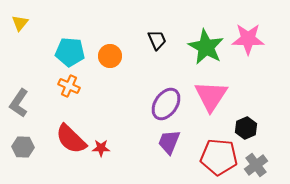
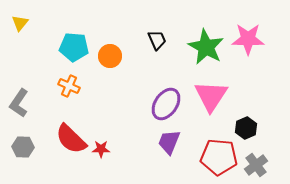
cyan pentagon: moved 4 px right, 5 px up
red star: moved 1 px down
